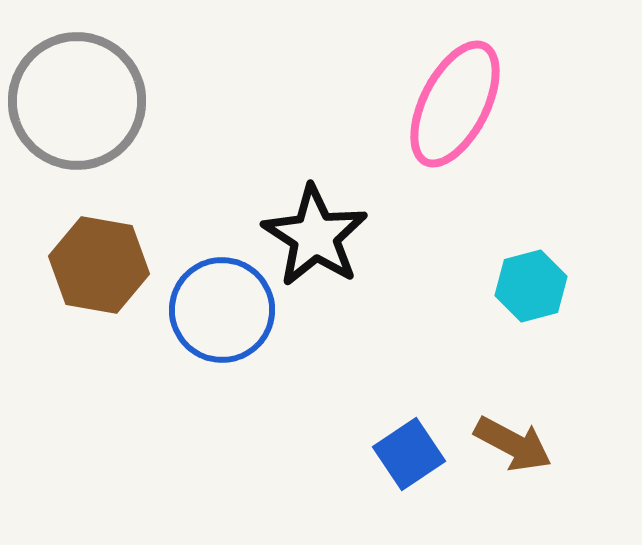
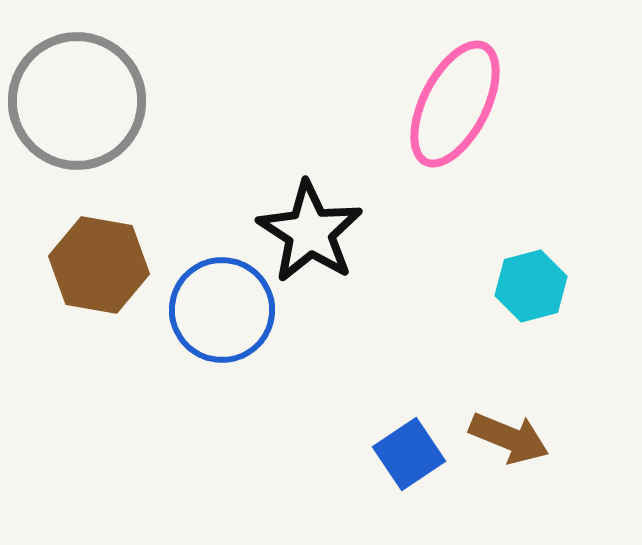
black star: moved 5 px left, 4 px up
brown arrow: moved 4 px left, 6 px up; rotated 6 degrees counterclockwise
